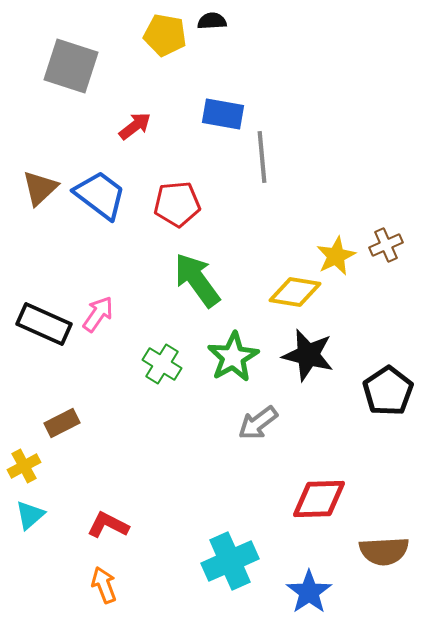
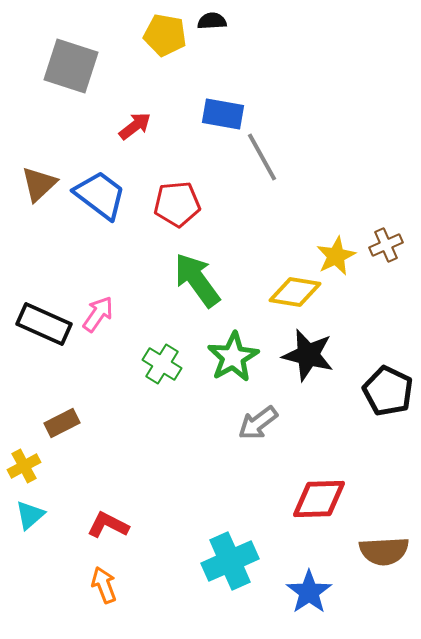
gray line: rotated 24 degrees counterclockwise
brown triangle: moved 1 px left, 4 px up
black pentagon: rotated 12 degrees counterclockwise
